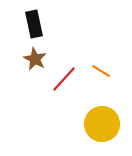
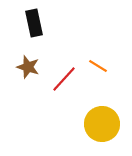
black rectangle: moved 1 px up
brown star: moved 7 px left, 8 px down; rotated 10 degrees counterclockwise
orange line: moved 3 px left, 5 px up
